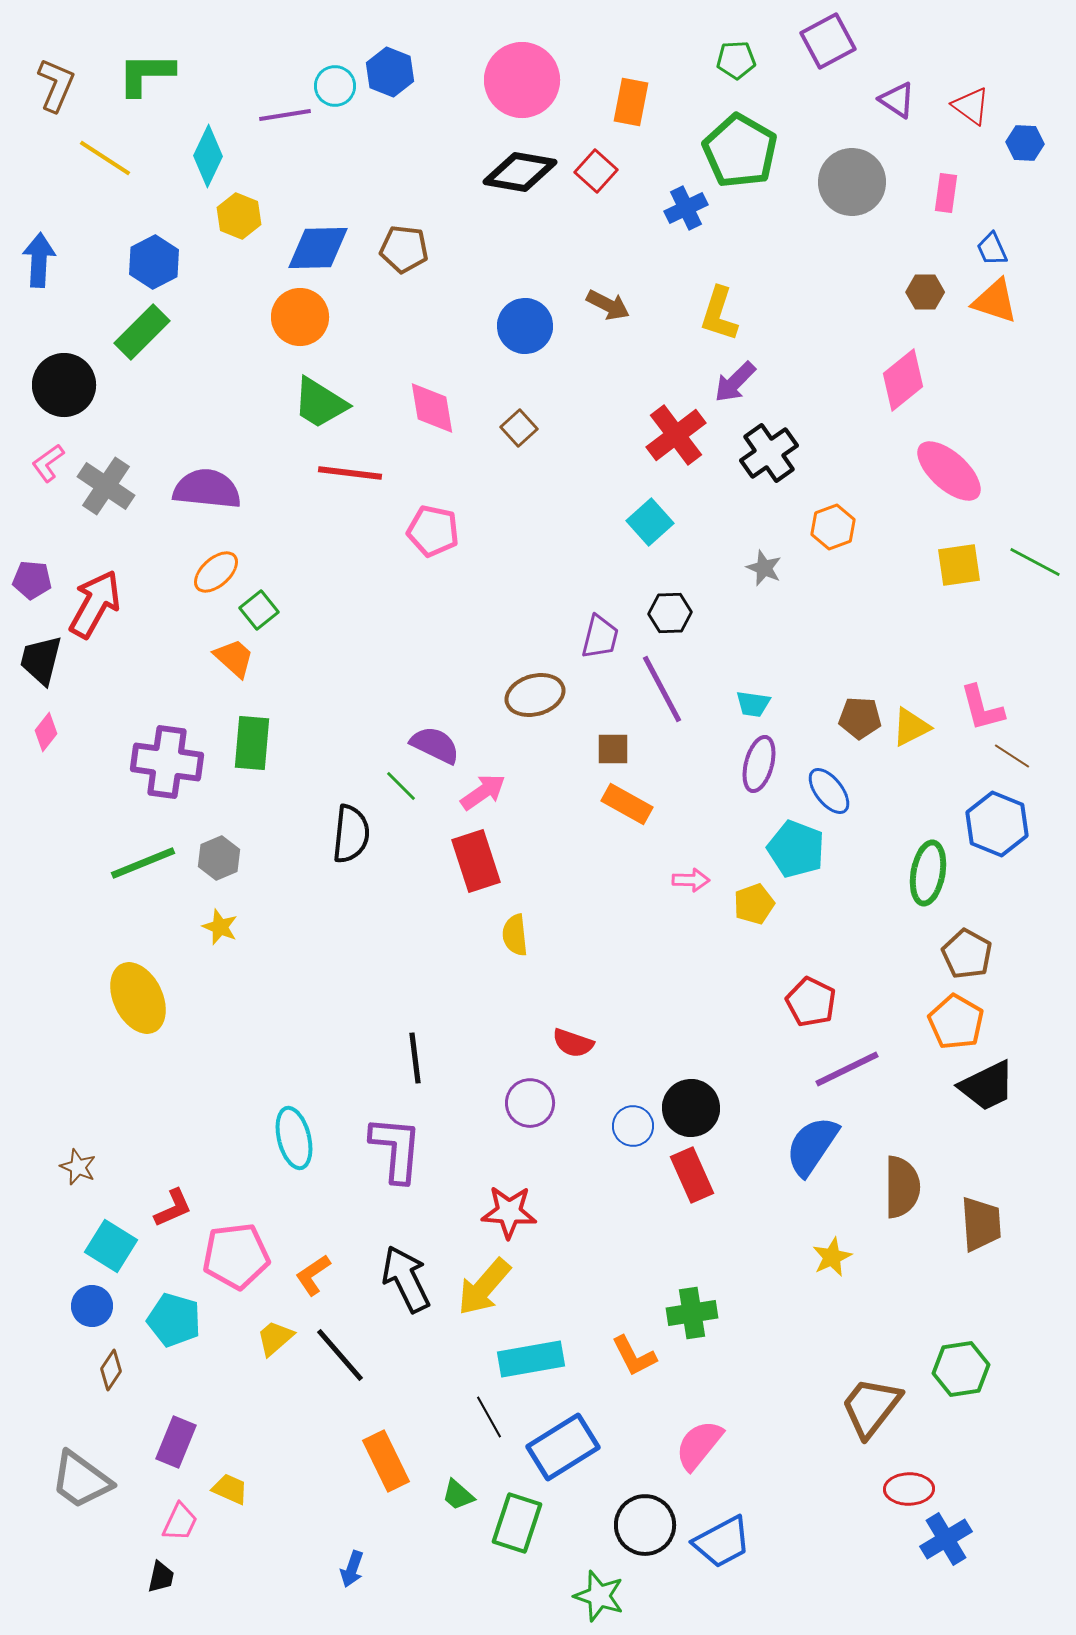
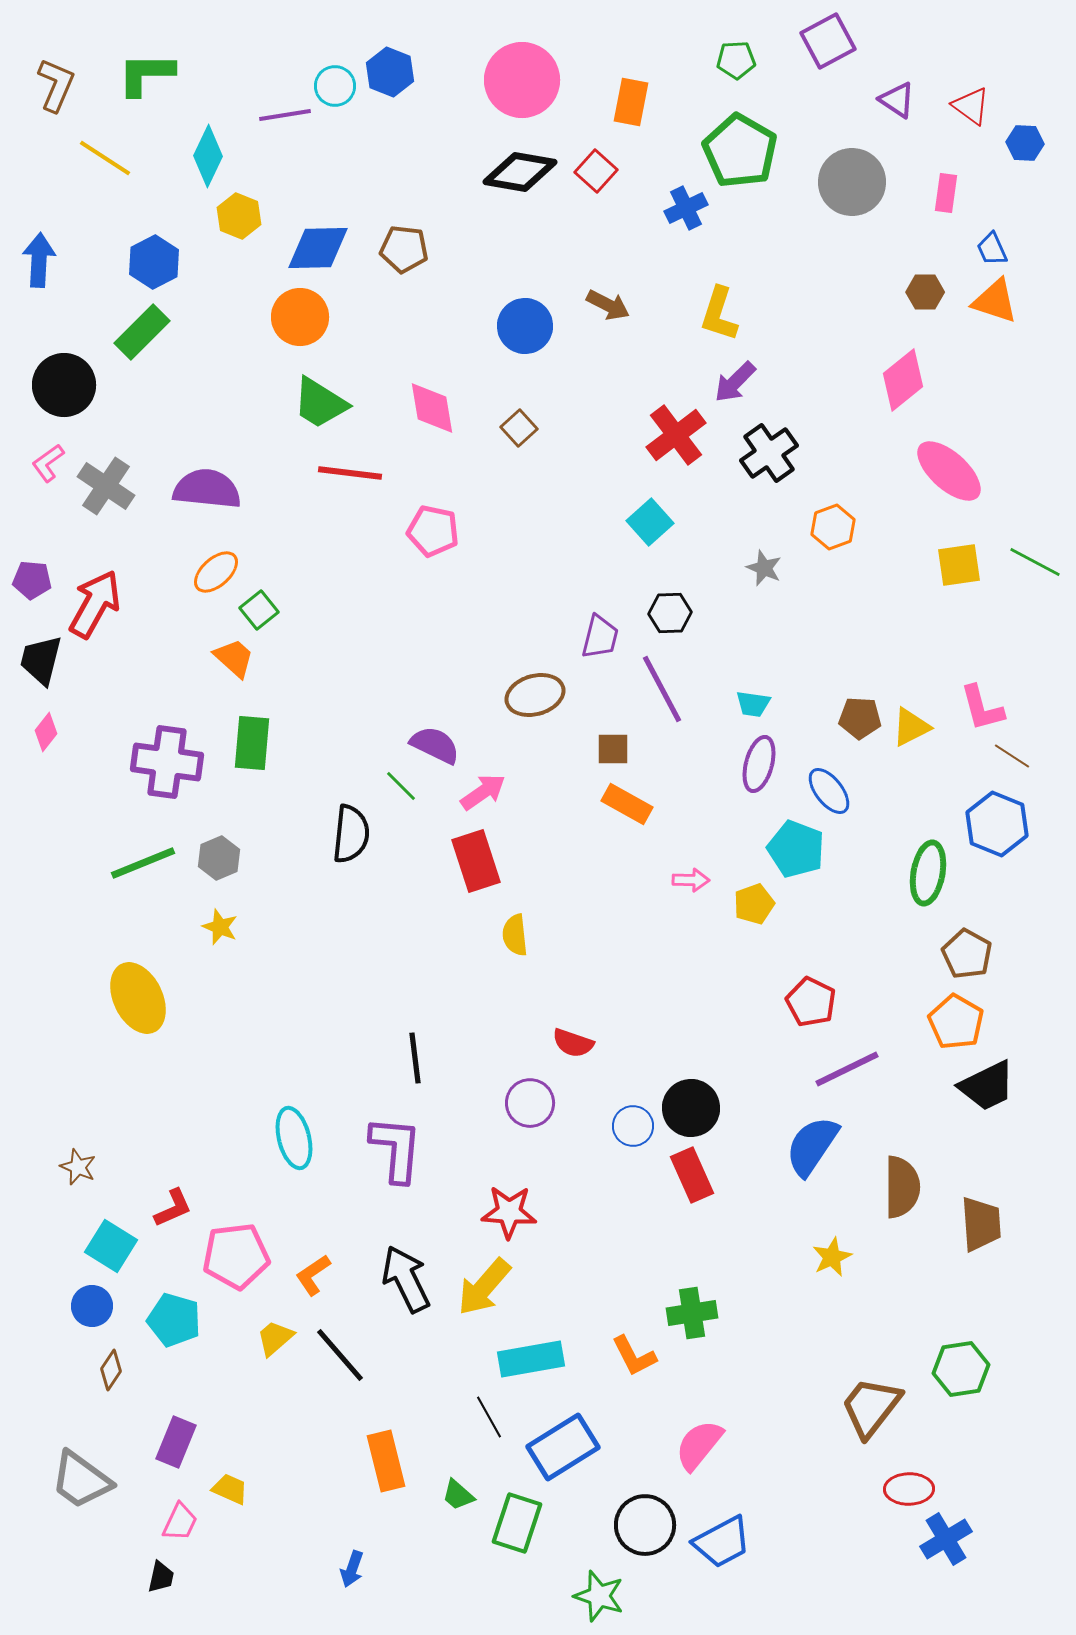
orange rectangle at (386, 1461): rotated 12 degrees clockwise
